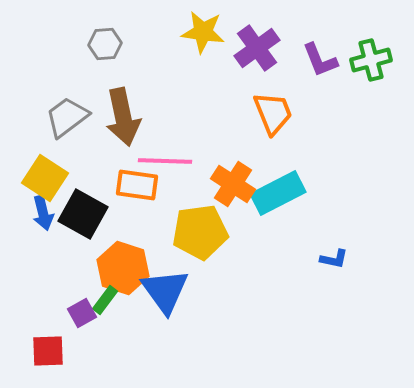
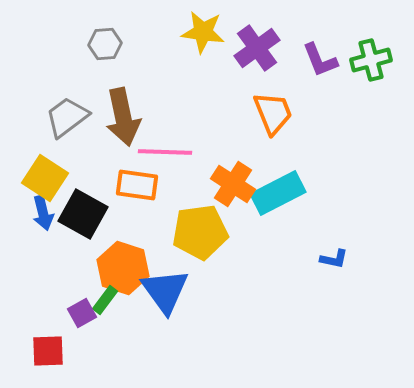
pink line: moved 9 px up
